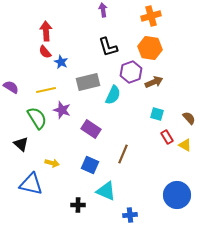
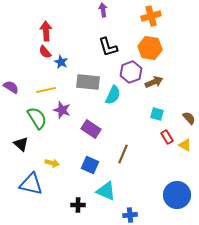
gray rectangle: rotated 20 degrees clockwise
